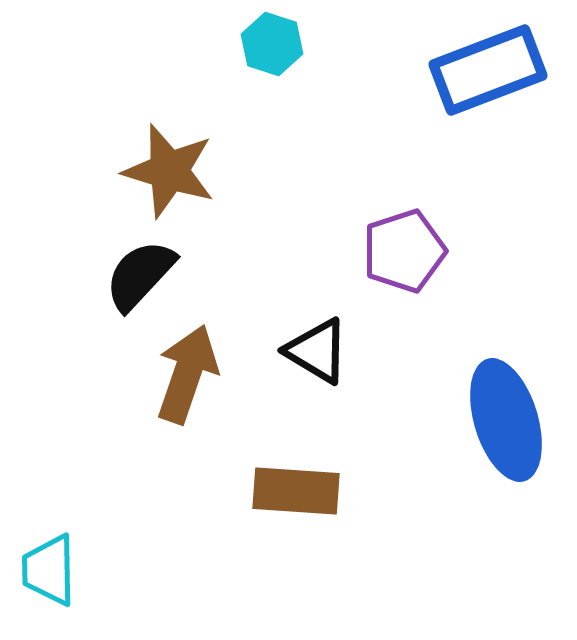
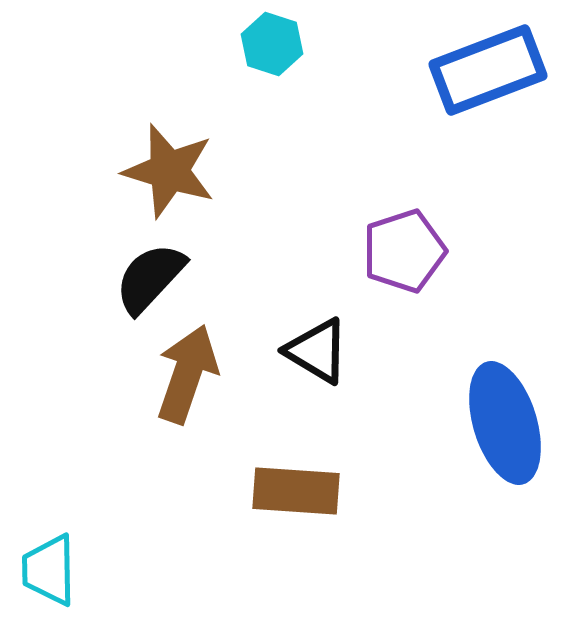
black semicircle: moved 10 px right, 3 px down
blue ellipse: moved 1 px left, 3 px down
